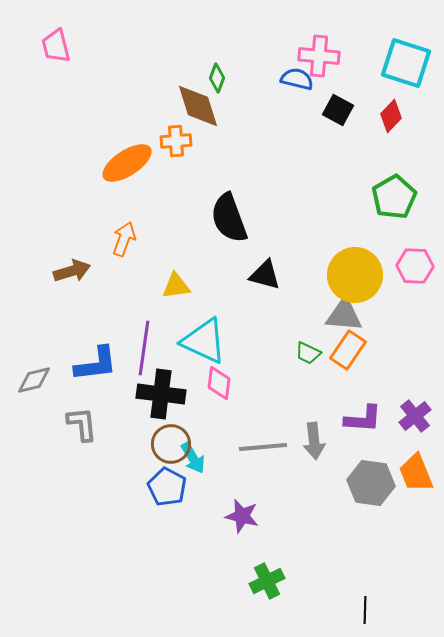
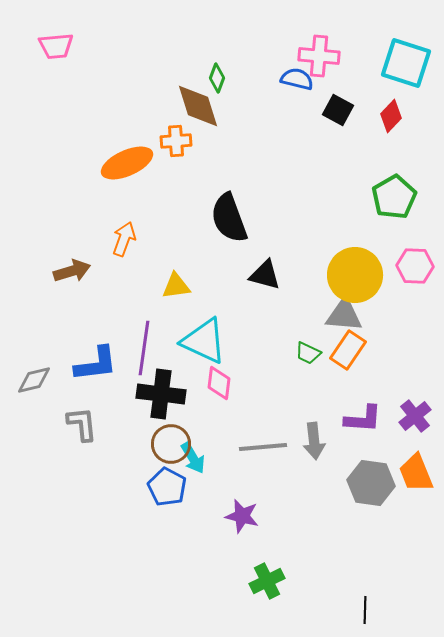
pink trapezoid: rotated 81 degrees counterclockwise
orange ellipse: rotated 9 degrees clockwise
